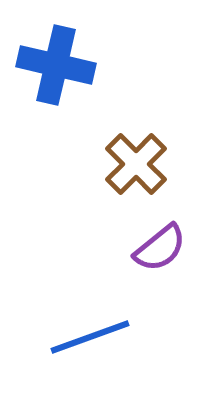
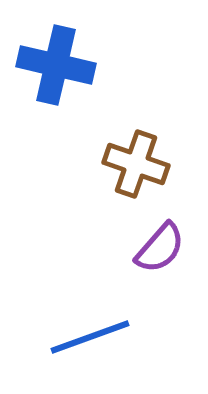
brown cross: rotated 26 degrees counterclockwise
purple semicircle: rotated 10 degrees counterclockwise
